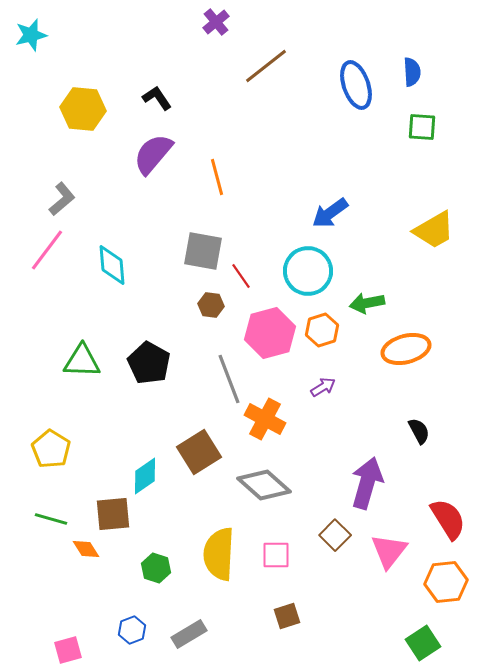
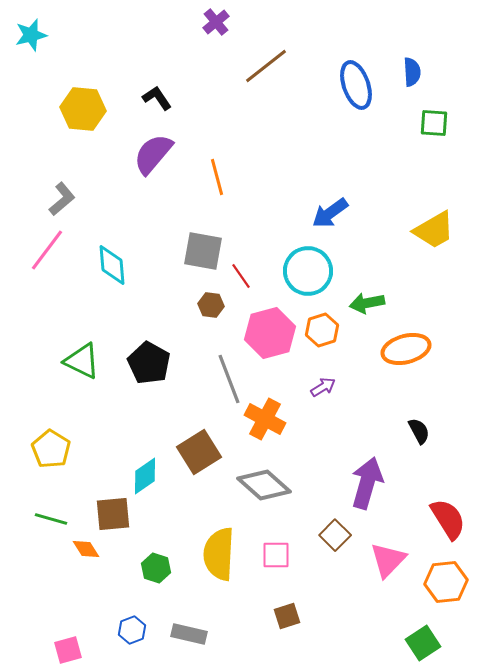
green square at (422, 127): moved 12 px right, 4 px up
green triangle at (82, 361): rotated 24 degrees clockwise
pink triangle at (389, 551): moved 1 px left, 9 px down; rotated 6 degrees clockwise
gray rectangle at (189, 634): rotated 44 degrees clockwise
